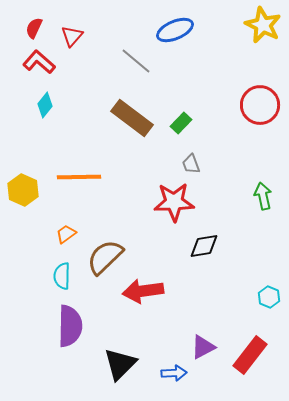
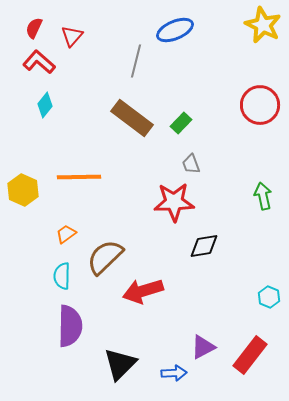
gray line: rotated 64 degrees clockwise
red arrow: rotated 9 degrees counterclockwise
